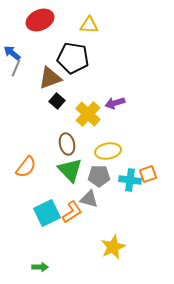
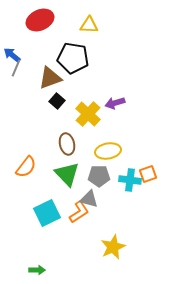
blue arrow: moved 2 px down
green triangle: moved 3 px left, 4 px down
orange L-shape: moved 7 px right
green arrow: moved 3 px left, 3 px down
